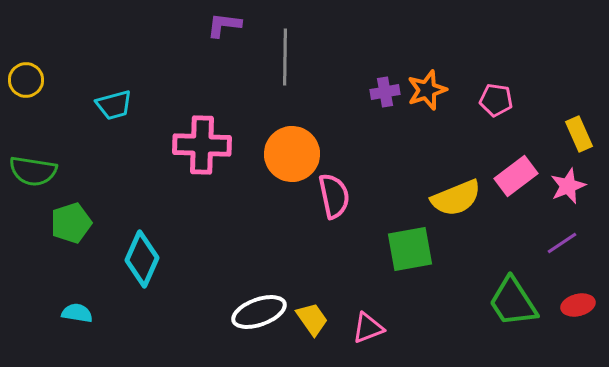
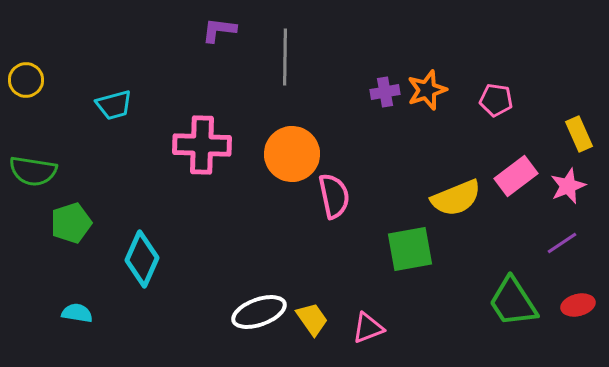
purple L-shape: moved 5 px left, 5 px down
